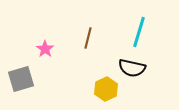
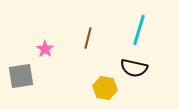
cyan line: moved 2 px up
black semicircle: moved 2 px right
gray square: moved 3 px up; rotated 8 degrees clockwise
yellow hexagon: moved 1 px left, 1 px up; rotated 25 degrees counterclockwise
